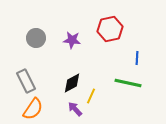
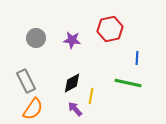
yellow line: rotated 14 degrees counterclockwise
